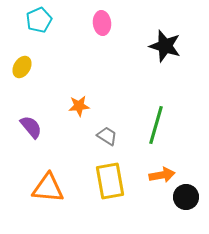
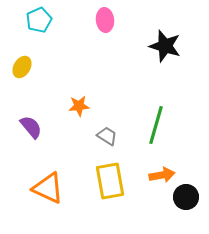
pink ellipse: moved 3 px right, 3 px up
orange triangle: rotated 20 degrees clockwise
